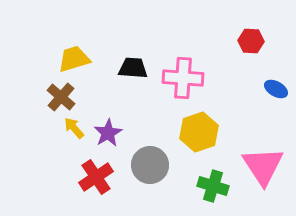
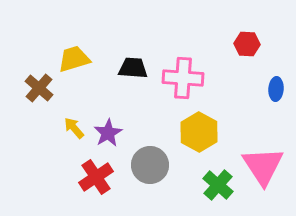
red hexagon: moved 4 px left, 3 px down
blue ellipse: rotated 65 degrees clockwise
brown cross: moved 22 px left, 9 px up
yellow hexagon: rotated 12 degrees counterclockwise
green cross: moved 5 px right, 1 px up; rotated 24 degrees clockwise
